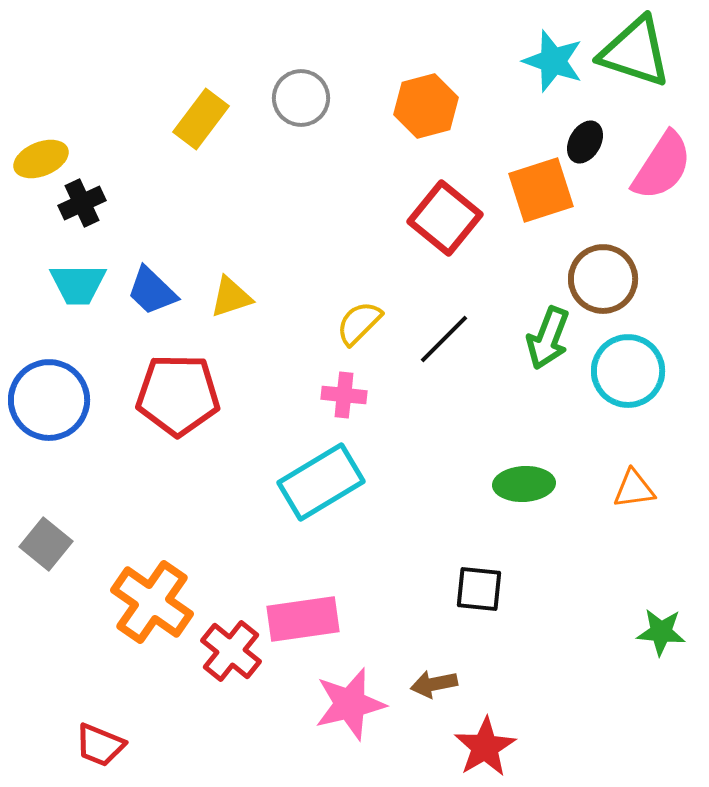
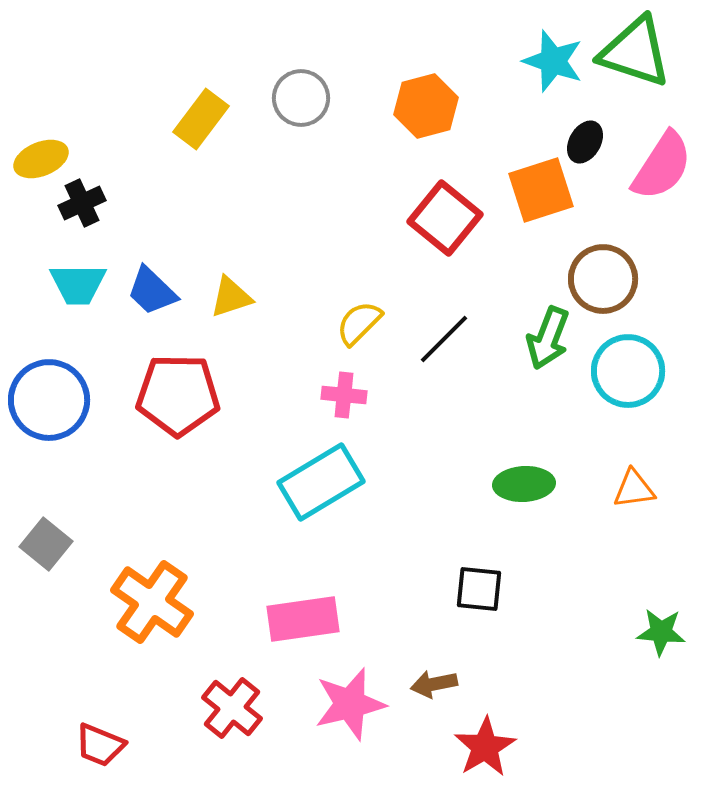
red cross: moved 1 px right, 57 px down
